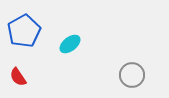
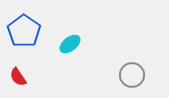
blue pentagon: rotated 8 degrees counterclockwise
